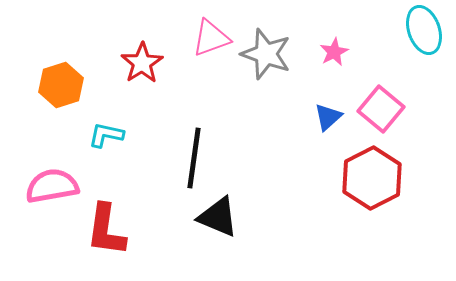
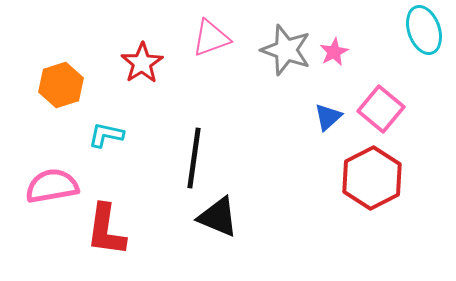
gray star: moved 20 px right, 4 px up
